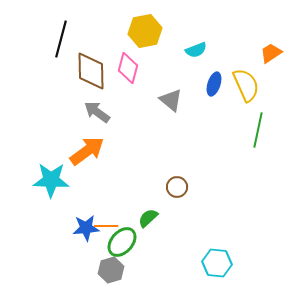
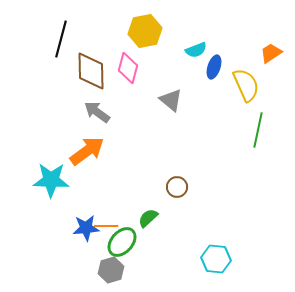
blue ellipse: moved 17 px up
cyan hexagon: moved 1 px left, 4 px up
